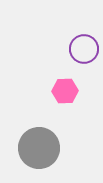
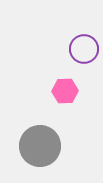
gray circle: moved 1 px right, 2 px up
